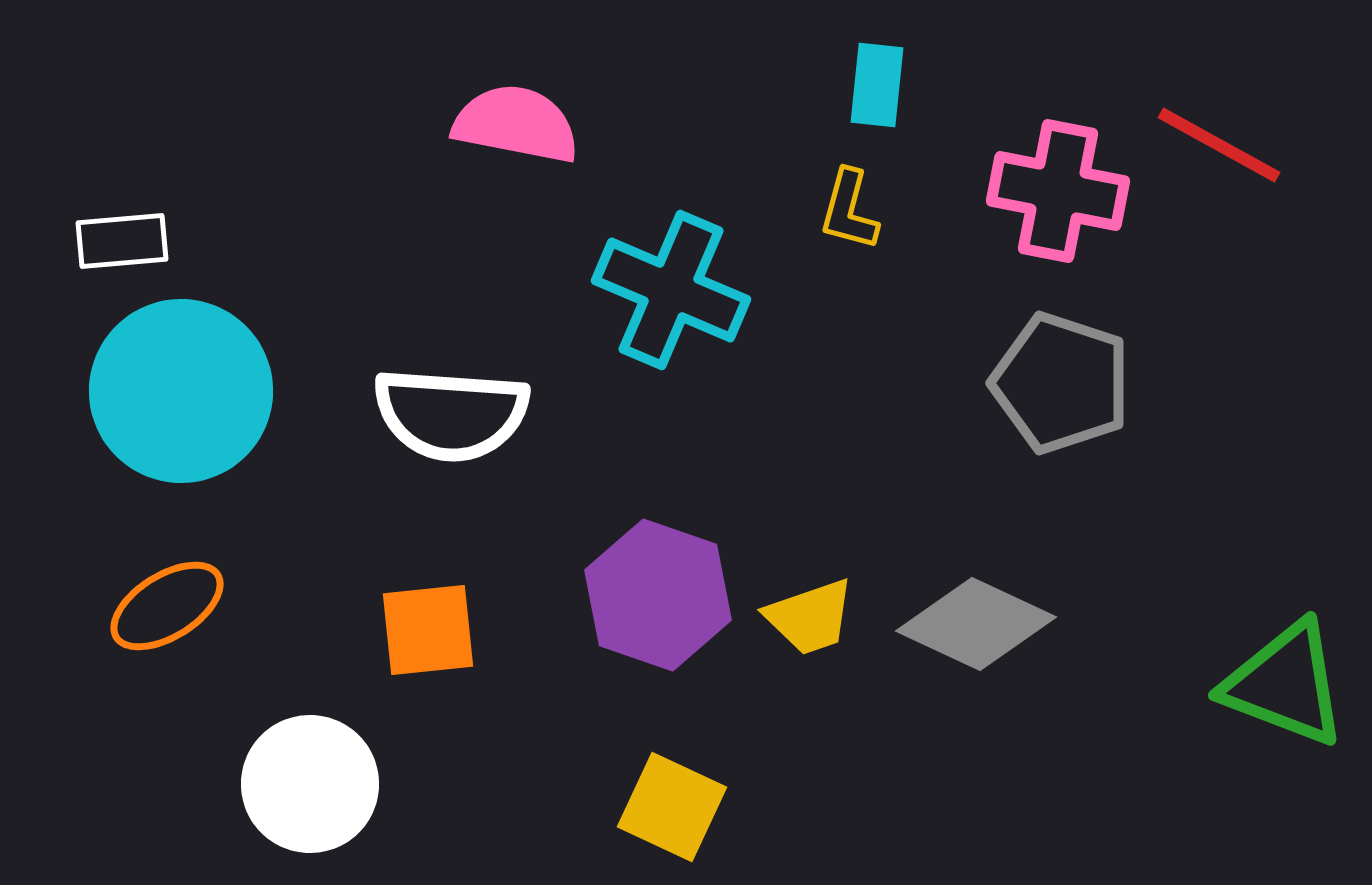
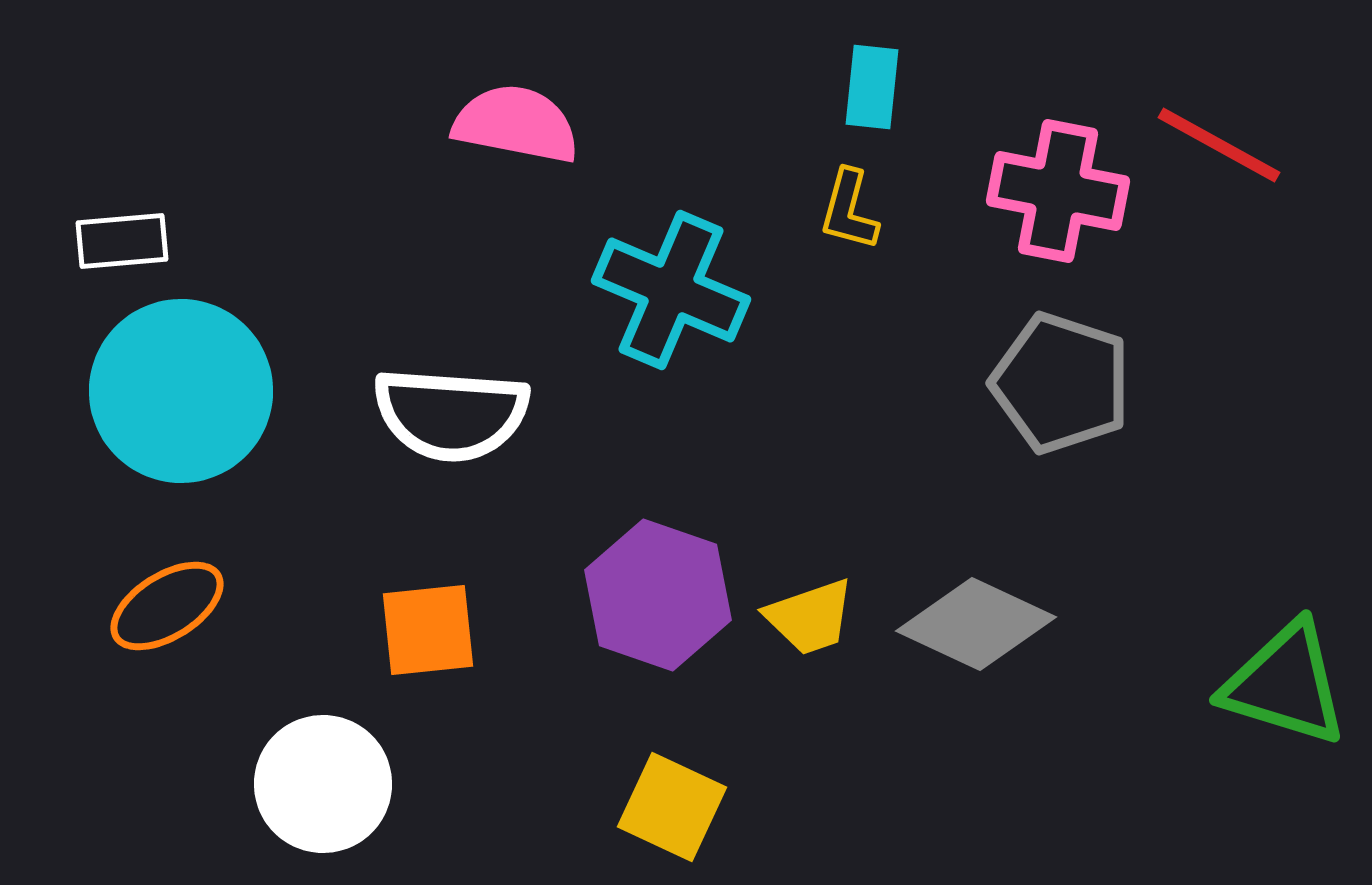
cyan rectangle: moved 5 px left, 2 px down
green triangle: rotated 4 degrees counterclockwise
white circle: moved 13 px right
